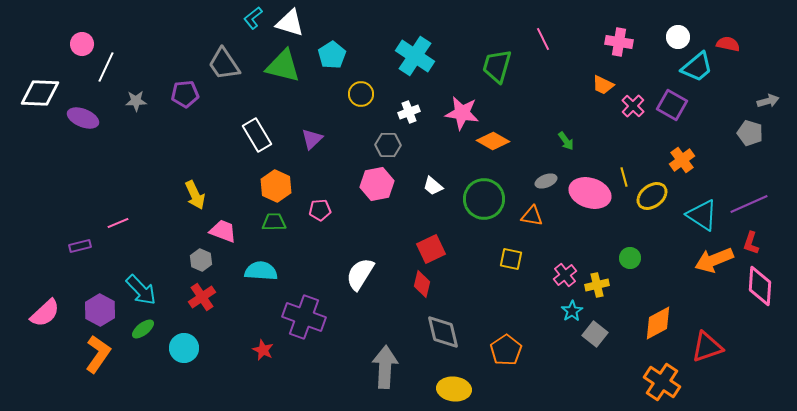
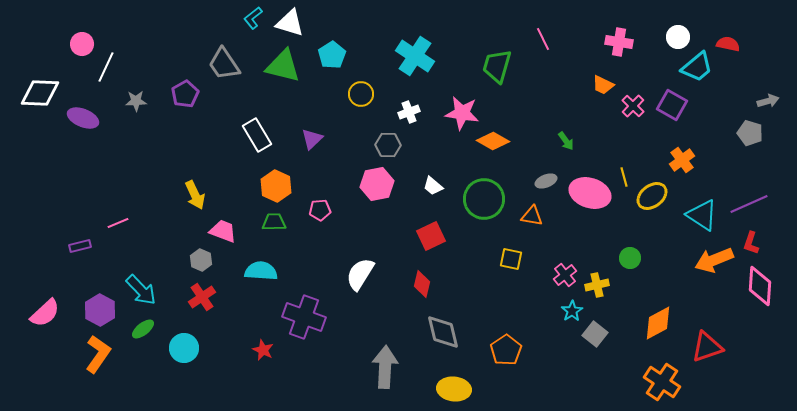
purple pentagon at (185, 94): rotated 24 degrees counterclockwise
red square at (431, 249): moved 13 px up
